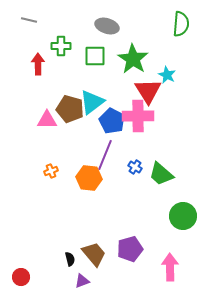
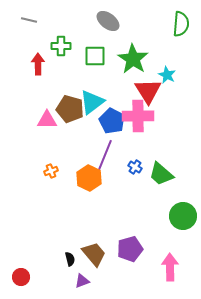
gray ellipse: moved 1 px right, 5 px up; rotated 20 degrees clockwise
orange hexagon: rotated 20 degrees clockwise
